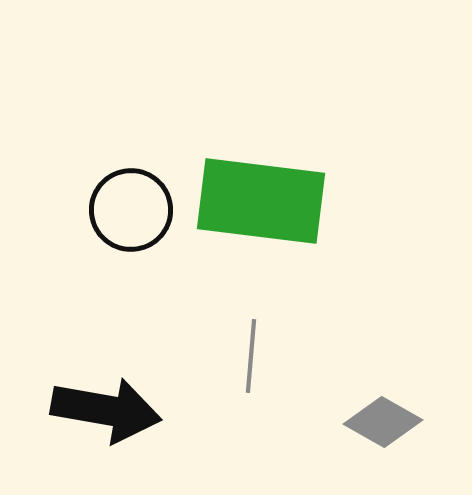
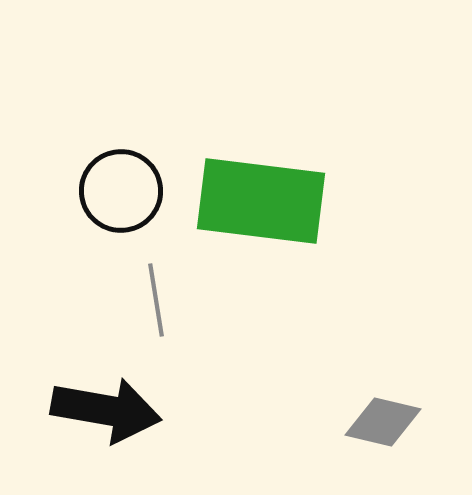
black circle: moved 10 px left, 19 px up
gray line: moved 95 px left, 56 px up; rotated 14 degrees counterclockwise
gray diamond: rotated 16 degrees counterclockwise
